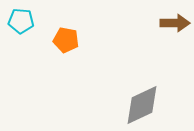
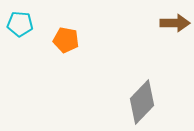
cyan pentagon: moved 1 px left, 3 px down
gray diamond: moved 3 px up; rotated 21 degrees counterclockwise
